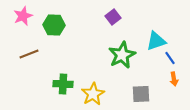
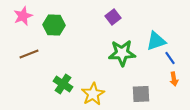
green star: moved 2 px up; rotated 24 degrees clockwise
green cross: rotated 30 degrees clockwise
